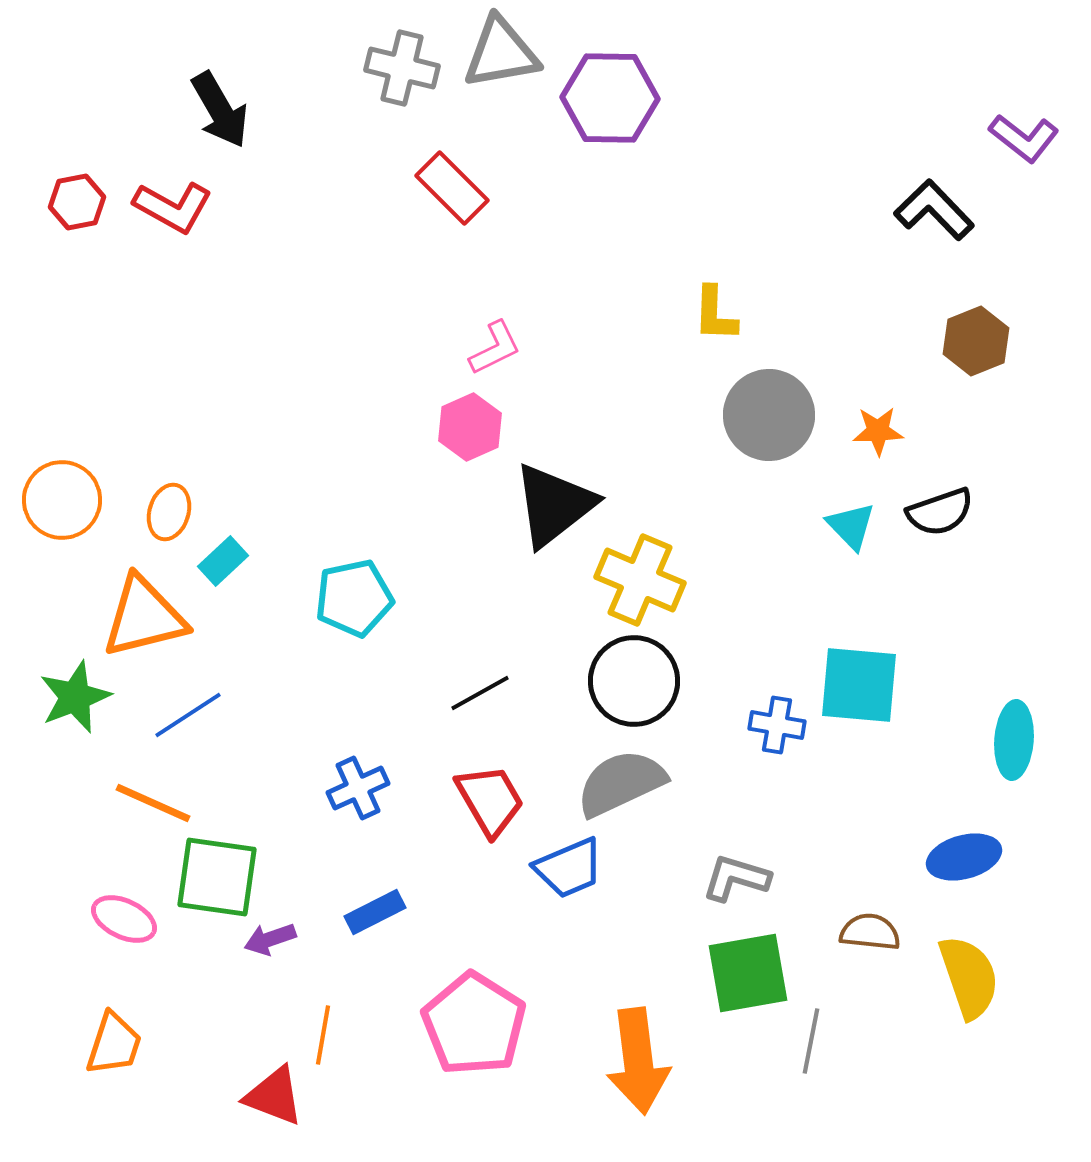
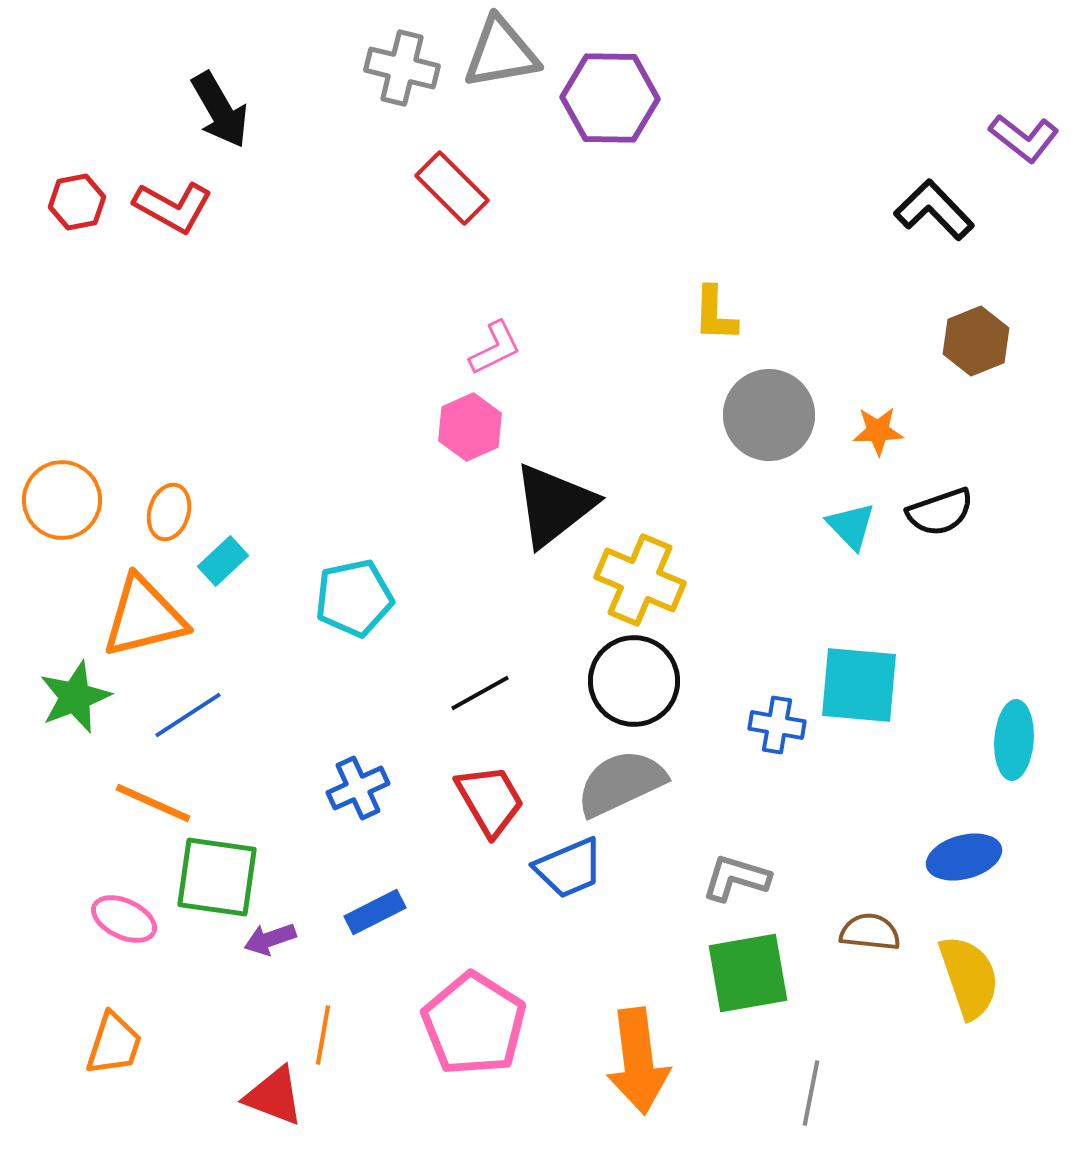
gray line at (811, 1041): moved 52 px down
